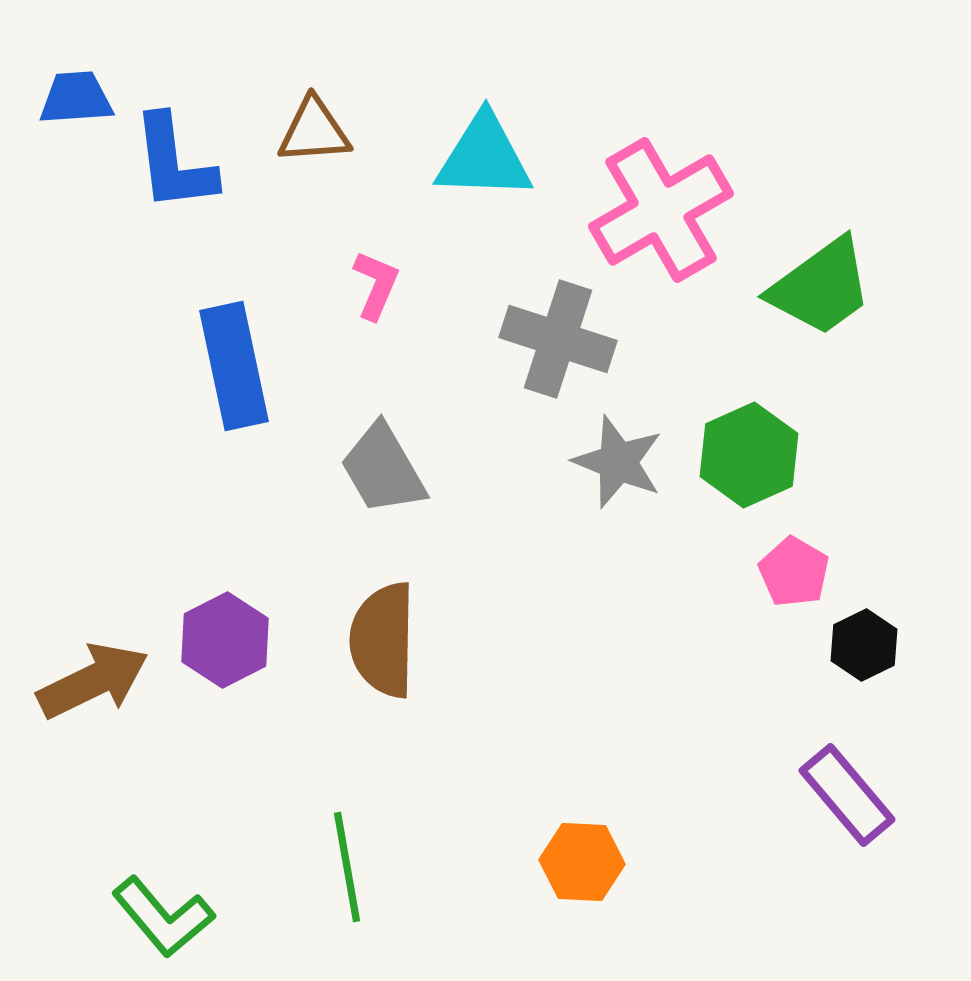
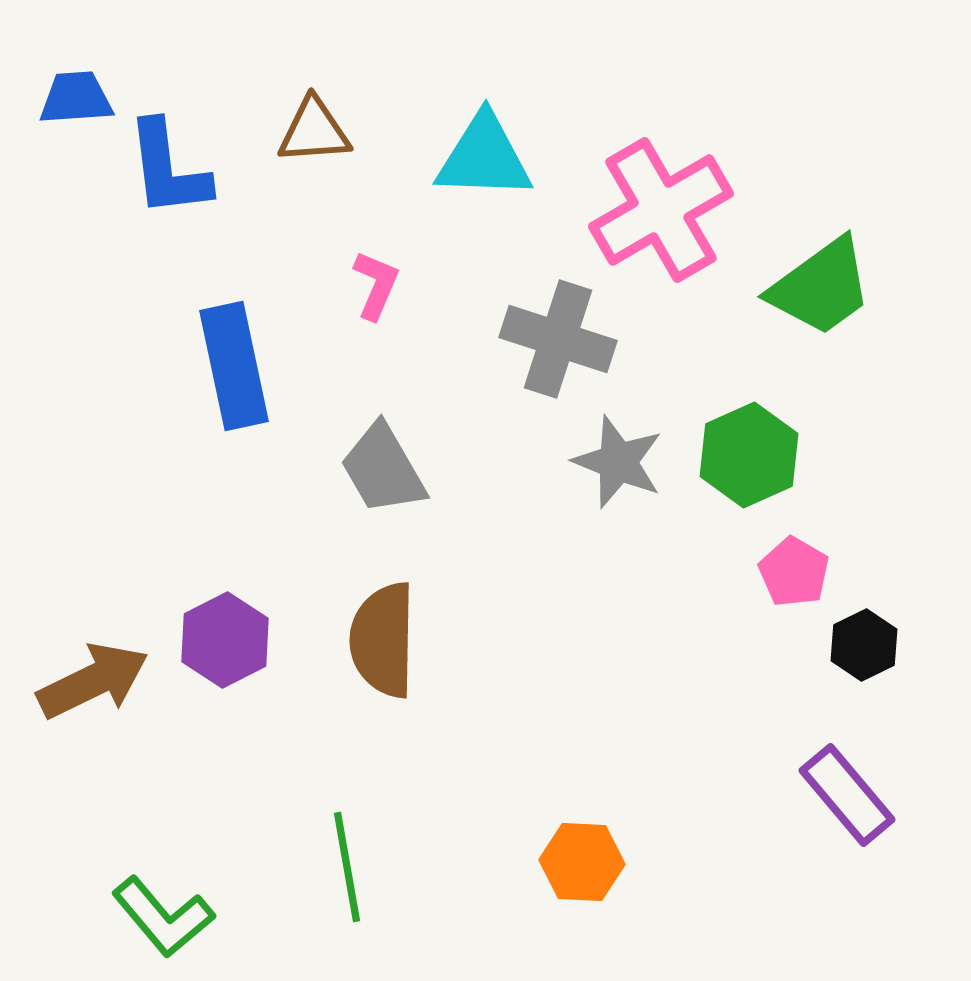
blue L-shape: moved 6 px left, 6 px down
